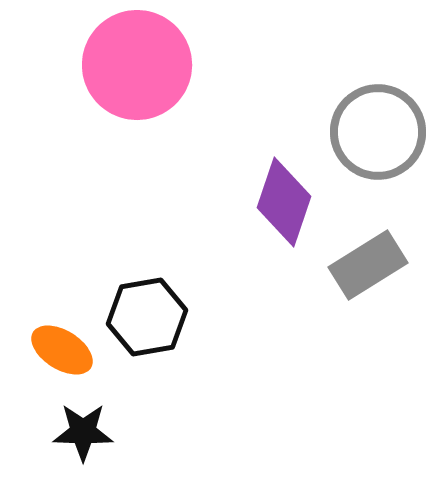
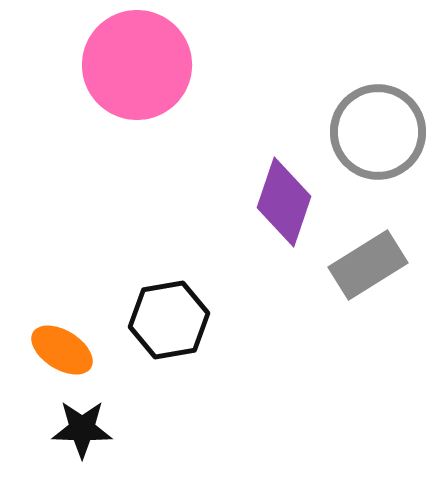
black hexagon: moved 22 px right, 3 px down
black star: moved 1 px left, 3 px up
